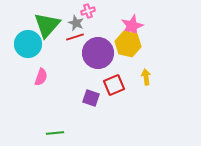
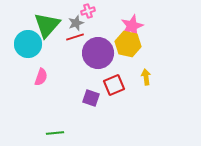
gray star: rotated 28 degrees clockwise
